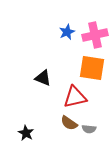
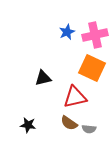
orange square: rotated 16 degrees clockwise
black triangle: rotated 36 degrees counterclockwise
black star: moved 2 px right, 8 px up; rotated 21 degrees counterclockwise
